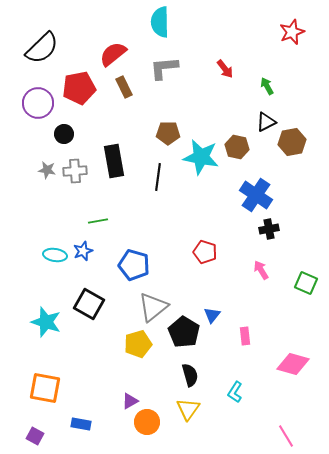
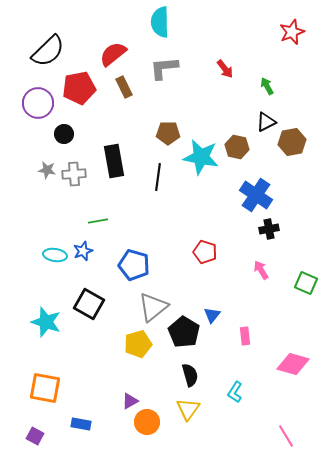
black semicircle at (42, 48): moved 6 px right, 3 px down
gray cross at (75, 171): moved 1 px left, 3 px down
